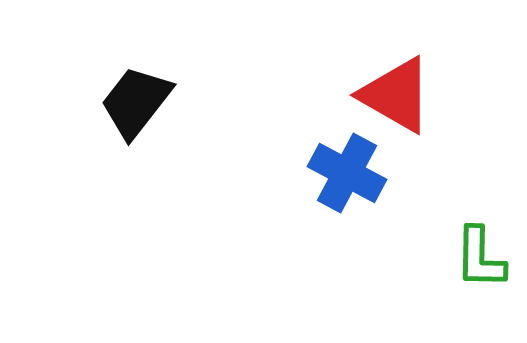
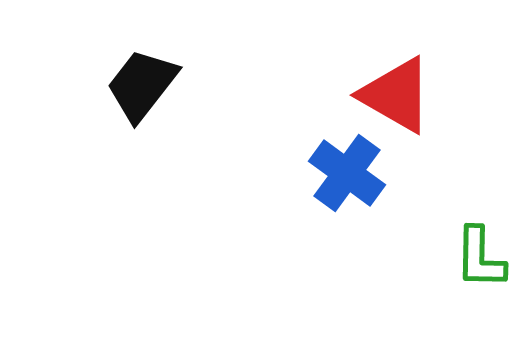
black trapezoid: moved 6 px right, 17 px up
blue cross: rotated 8 degrees clockwise
